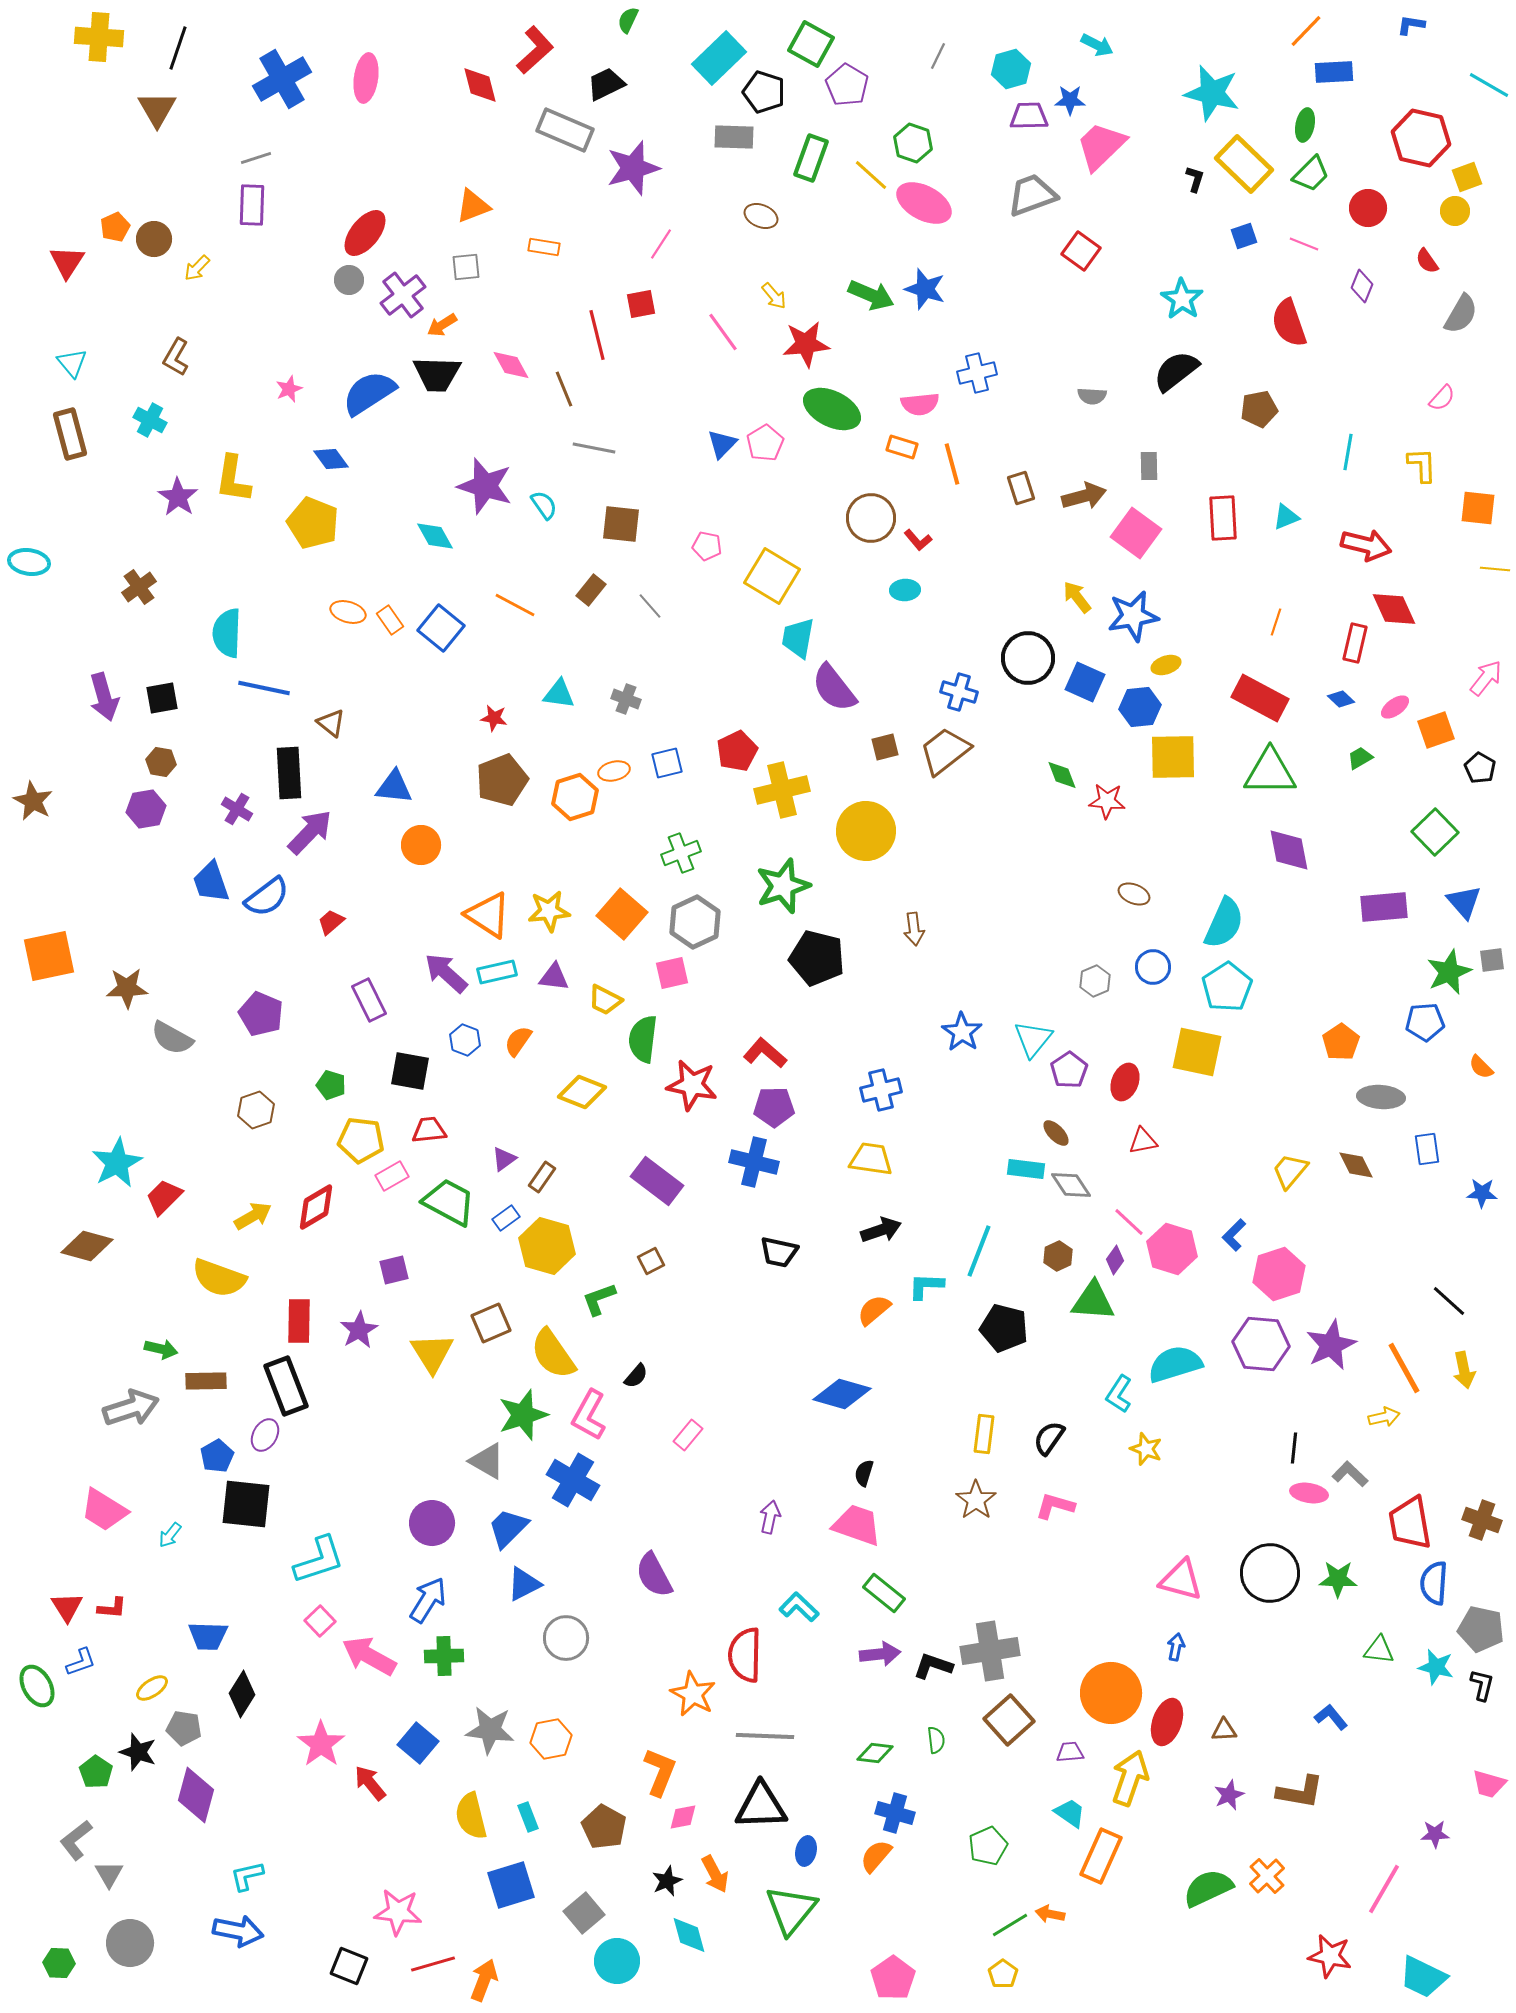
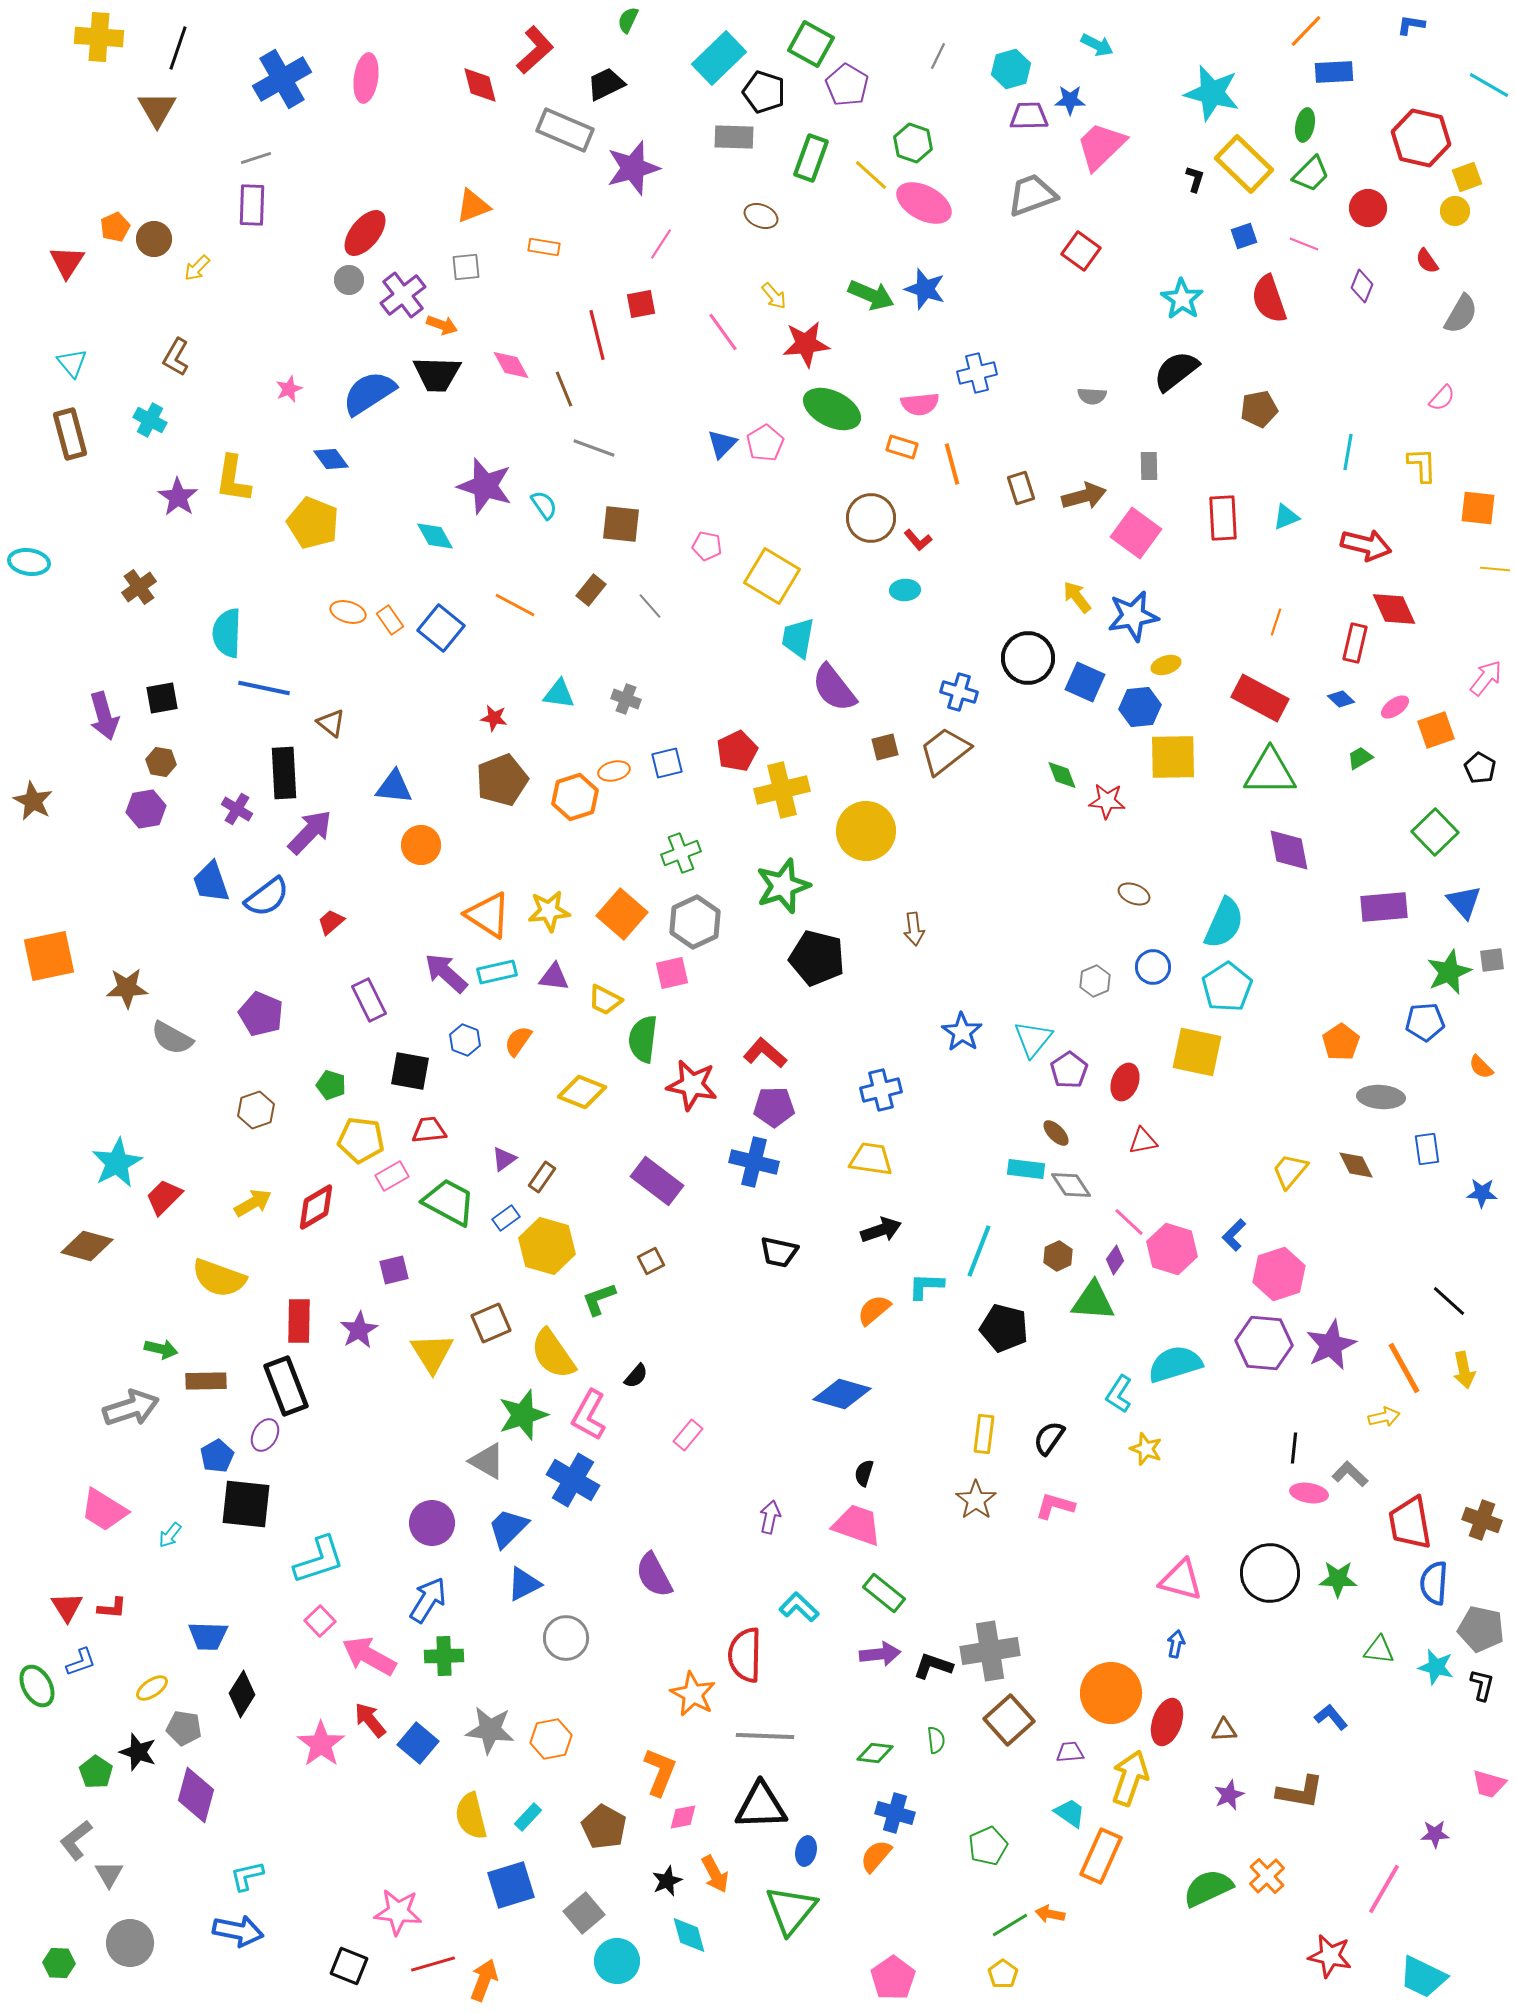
red semicircle at (1289, 323): moved 20 px left, 24 px up
orange arrow at (442, 325): rotated 128 degrees counterclockwise
gray line at (594, 448): rotated 9 degrees clockwise
purple arrow at (104, 697): moved 19 px down
black rectangle at (289, 773): moved 5 px left
yellow arrow at (253, 1216): moved 13 px up
purple hexagon at (1261, 1344): moved 3 px right, 1 px up
blue arrow at (1176, 1647): moved 3 px up
red arrow at (370, 1783): moved 63 px up
cyan rectangle at (528, 1817): rotated 64 degrees clockwise
